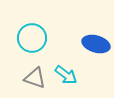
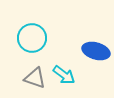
blue ellipse: moved 7 px down
cyan arrow: moved 2 px left
